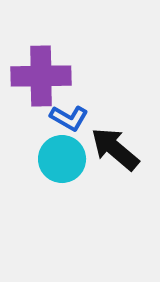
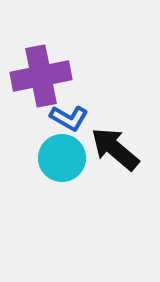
purple cross: rotated 10 degrees counterclockwise
cyan circle: moved 1 px up
